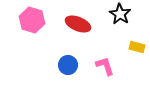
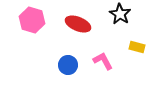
pink L-shape: moved 2 px left, 5 px up; rotated 10 degrees counterclockwise
